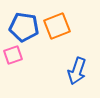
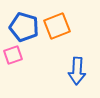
blue pentagon: rotated 8 degrees clockwise
blue arrow: rotated 16 degrees counterclockwise
